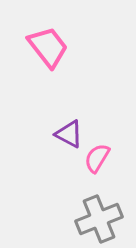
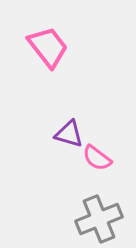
purple triangle: rotated 12 degrees counterclockwise
pink semicircle: rotated 84 degrees counterclockwise
